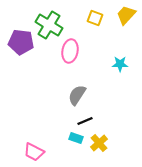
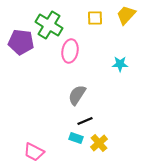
yellow square: rotated 21 degrees counterclockwise
